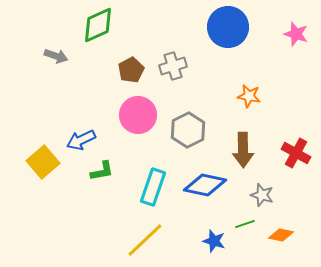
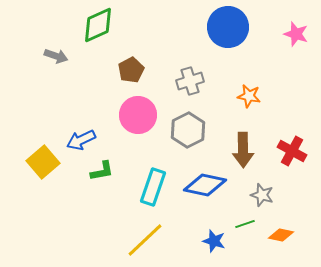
gray cross: moved 17 px right, 15 px down
red cross: moved 4 px left, 2 px up
